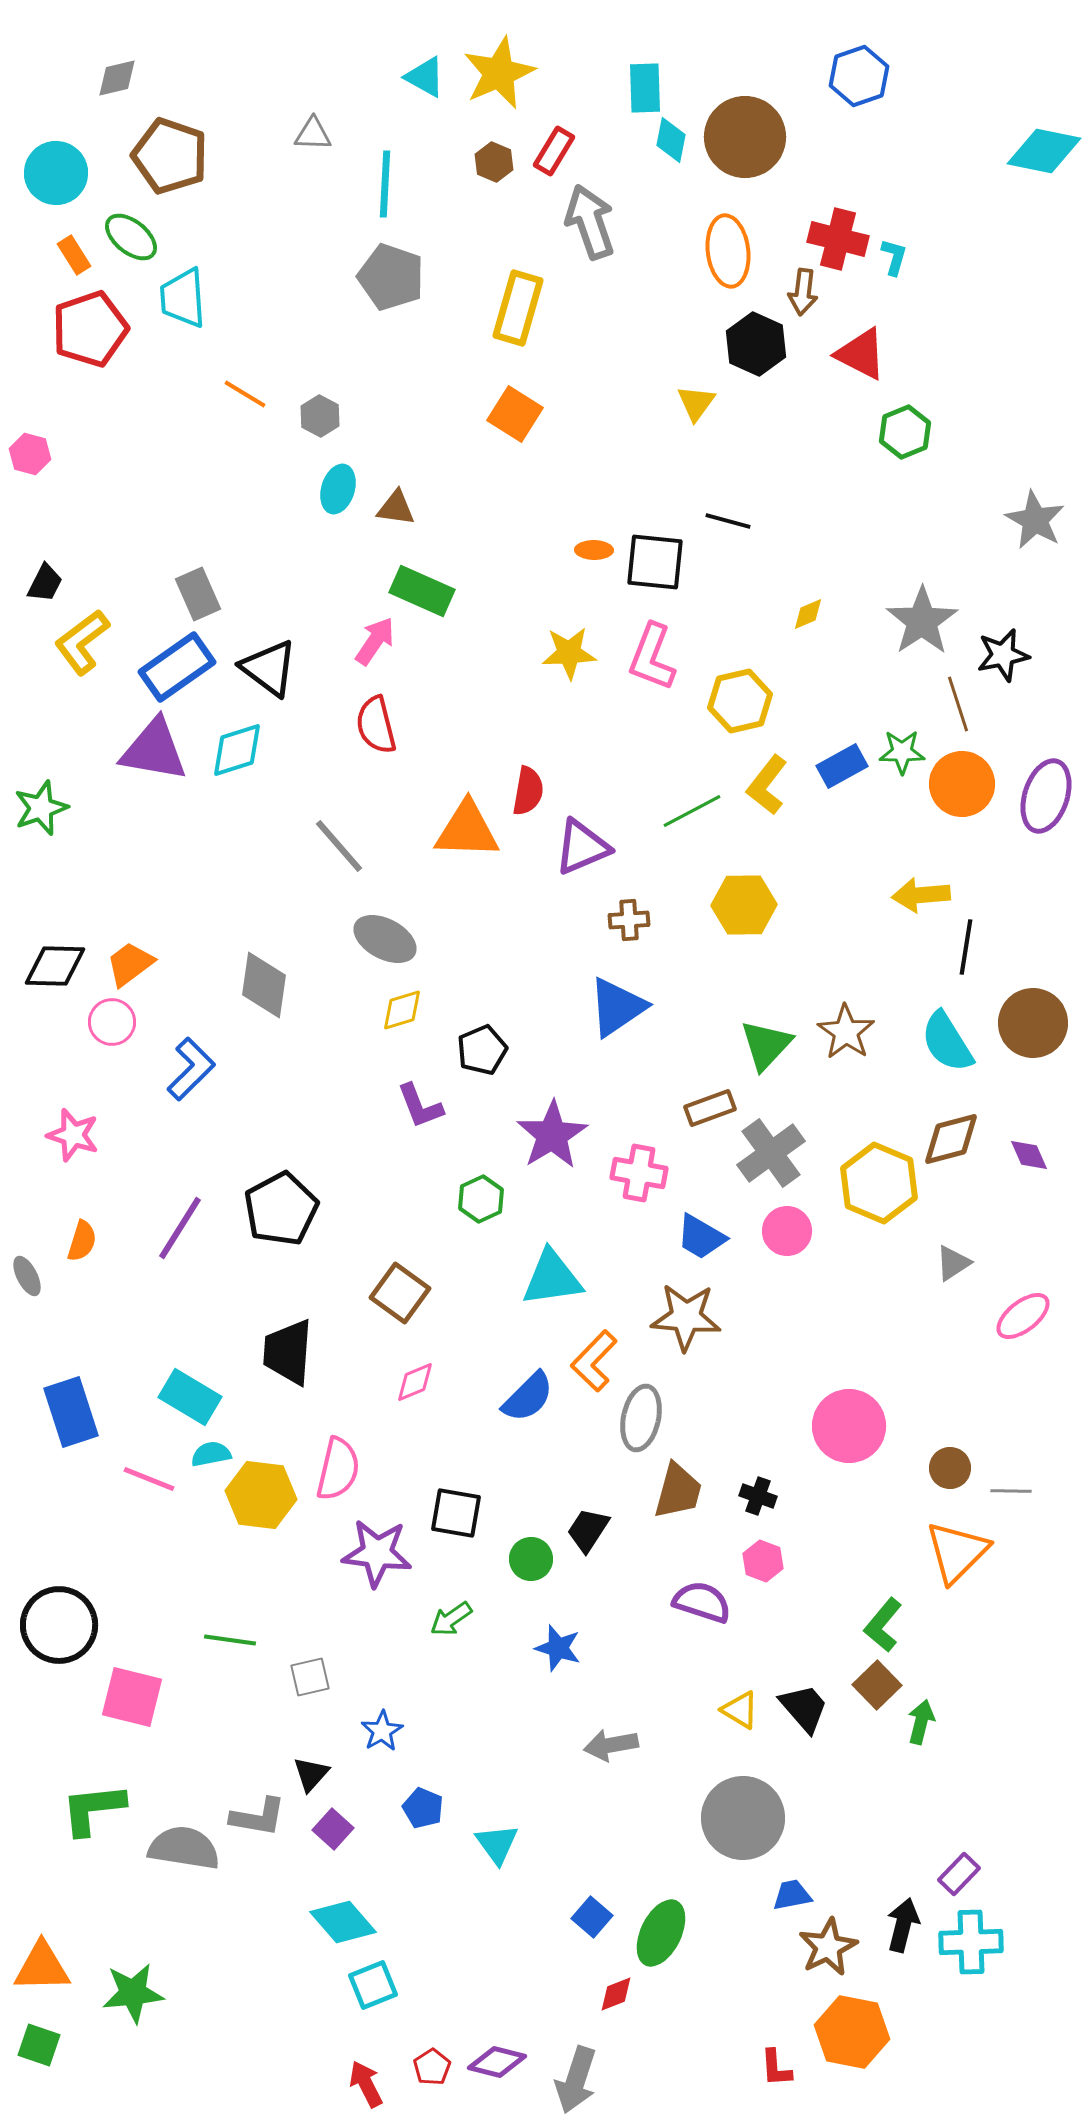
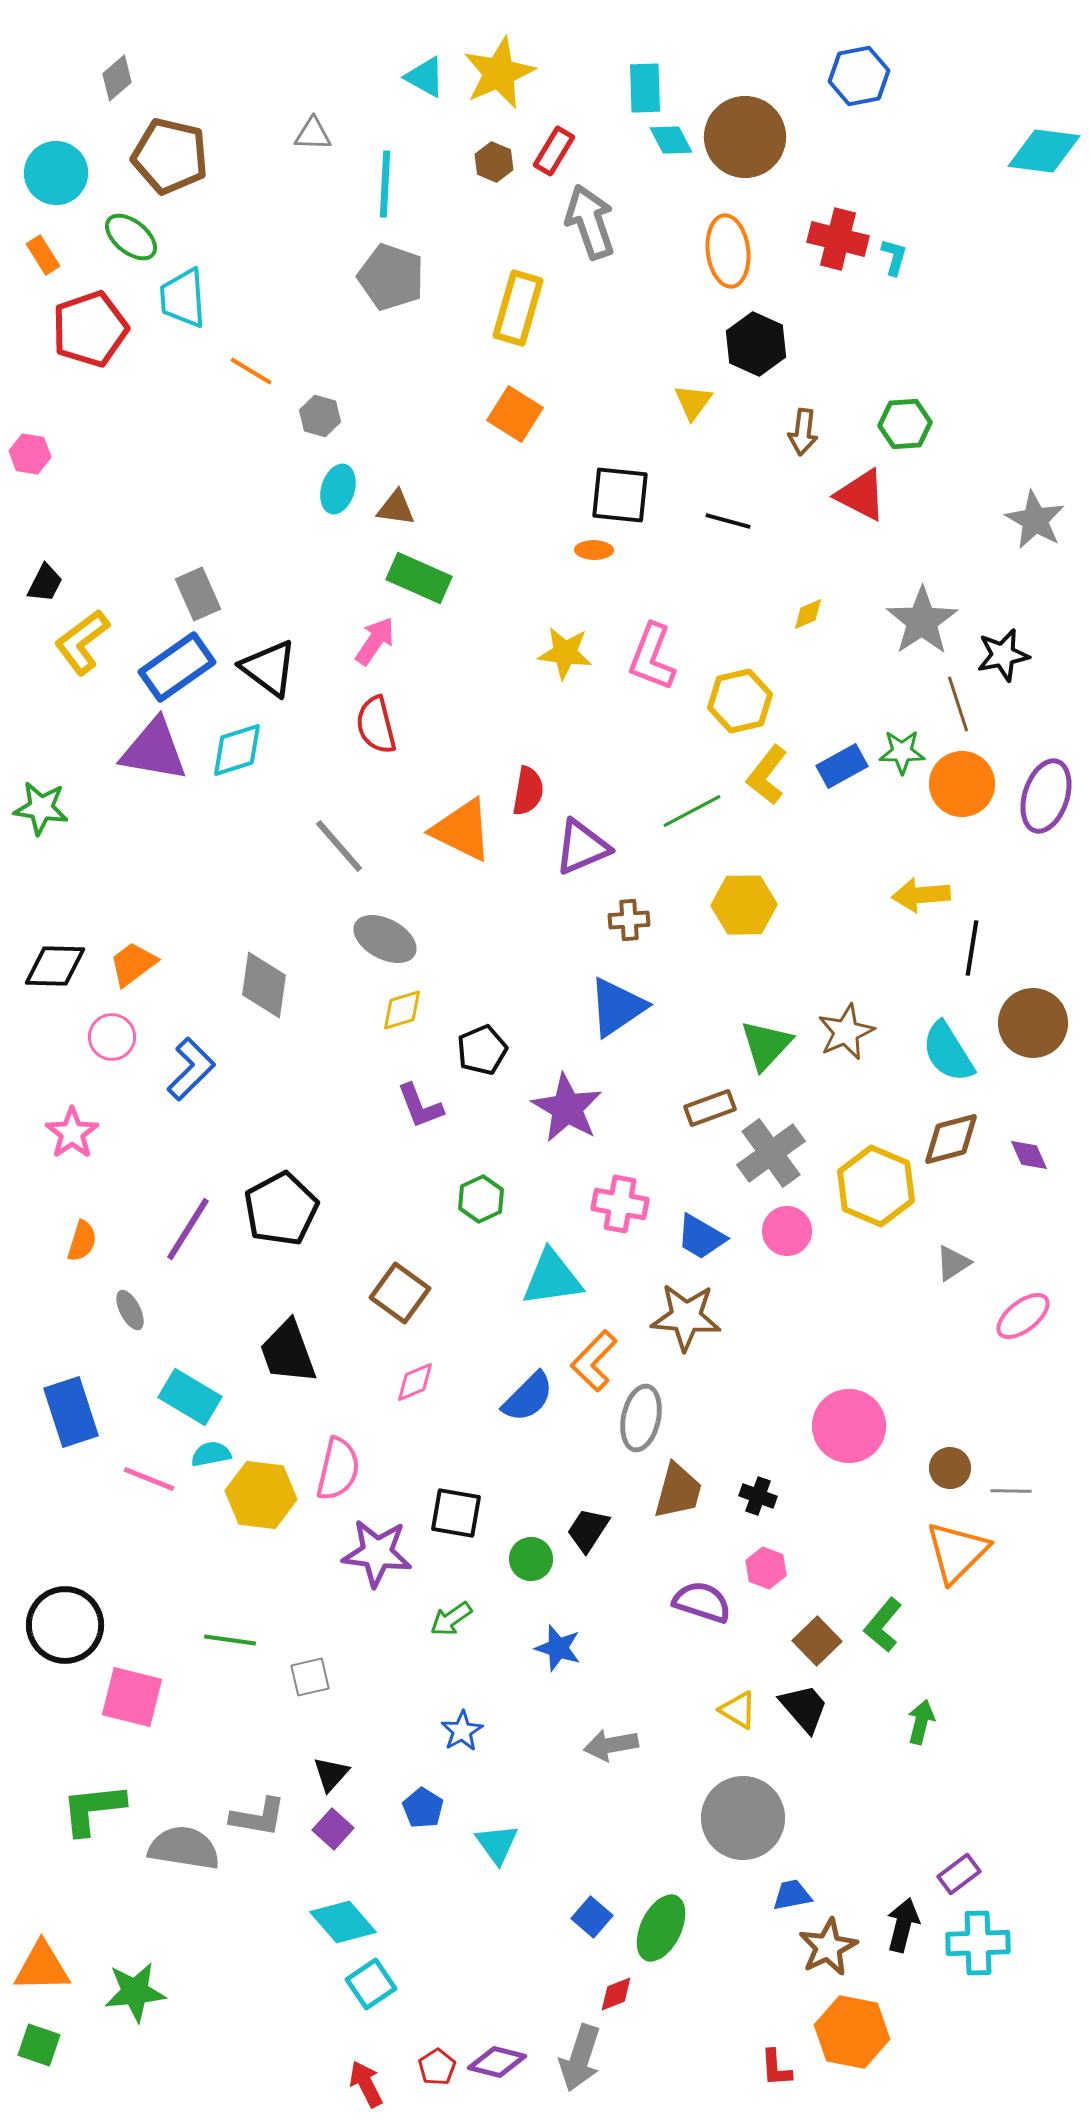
blue hexagon at (859, 76): rotated 8 degrees clockwise
gray diamond at (117, 78): rotated 27 degrees counterclockwise
cyan diamond at (671, 140): rotated 39 degrees counterclockwise
cyan diamond at (1044, 151): rotated 4 degrees counterclockwise
brown pentagon at (170, 156): rotated 6 degrees counterclockwise
orange rectangle at (74, 255): moved 31 px left
brown arrow at (803, 292): moved 140 px down
red triangle at (861, 354): moved 141 px down
orange line at (245, 394): moved 6 px right, 23 px up
yellow triangle at (696, 403): moved 3 px left, 1 px up
gray hexagon at (320, 416): rotated 12 degrees counterclockwise
green hexagon at (905, 432): moved 8 px up; rotated 18 degrees clockwise
pink hexagon at (30, 454): rotated 6 degrees counterclockwise
black square at (655, 562): moved 35 px left, 67 px up
green rectangle at (422, 591): moved 3 px left, 13 px up
yellow star at (569, 653): moved 4 px left; rotated 10 degrees clockwise
yellow L-shape at (767, 785): moved 10 px up
green star at (41, 808): rotated 28 degrees clockwise
orange triangle at (467, 830): moved 5 px left; rotated 24 degrees clockwise
black line at (966, 947): moved 6 px right, 1 px down
orange trapezoid at (130, 964): moved 3 px right
pink circle at (112, 1022): moved 15 px down
brown star at (846, 1032): rotated 14 degrees clockwise
cyan semicircle at (947, 1042): moved 1 px right, 10 px down
pink star at (73, 1135): moved 1 px left, 2 px up; rotated 20 degrees clockwise
purple star at (552, 1135): moved 15 px right, 27 px up; rotated 10 degrees counterclockwise
pink cross at (639, 1173): moved 19 px left, 31 px down
yellow hexagon at (879, 1183): moved 3 px left, 3 px down
purple line at (180, 1228): moved 8 px right, 1 px down
gray ellipse at (27, 1276): moved 103 px right, 34 px down
black trapezoid at (288, 1352): rotated 24 degrees counterclockwise
pink hexagon at (763, 1561): moved 3 px right, 7 px down
black circle at (59, 1625): moved 6 px right
brown square at (877, 1685): moved 60 px left, 44 px up
yellow triangle at (740, 1710): moved 2 px left
blue star at (382, 1731): moved 80 px right
black triangle at (311, 1774): moved 20 px right
blue pentagon at (423, 1808): rotated 9 degrees clockwise
purple rectangle at (959, 1874): rotated 9 degrees clockwise
green ellipse at (661, 1933): moved 5 px up
cyan cross at (971, 1942): moved 7 px right, 1 px down
cyan square at (373, 1985): moved 2 px left, 1 px up; rotated 12 degrees counterclockwise
green star at (133, 1993): moved 2 px right, 1 px up
red pentagon at (432, 2067): moved 5 px right
gray arrow at (576, 2080): moved 4 px right, 22 px up
